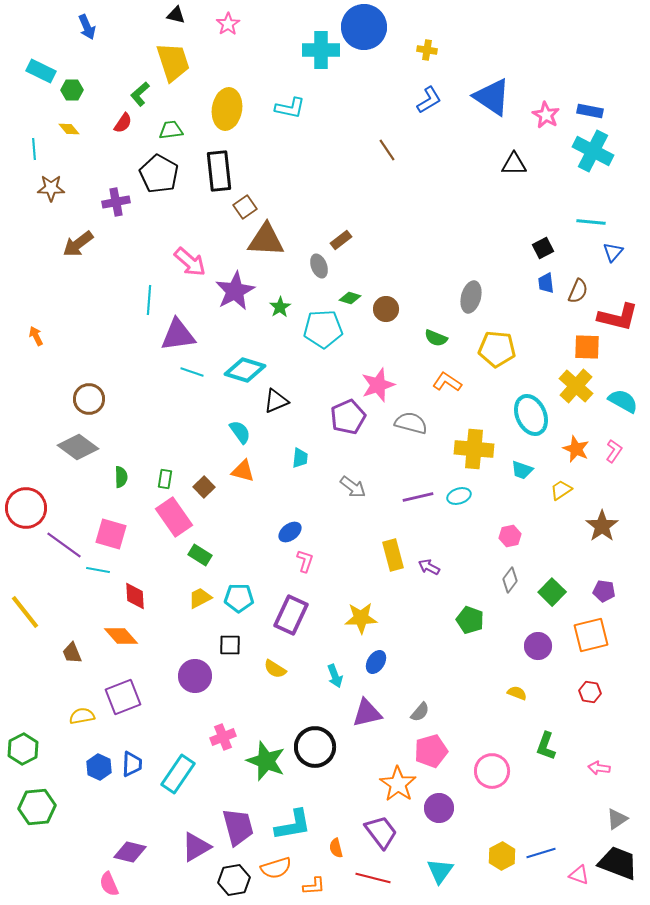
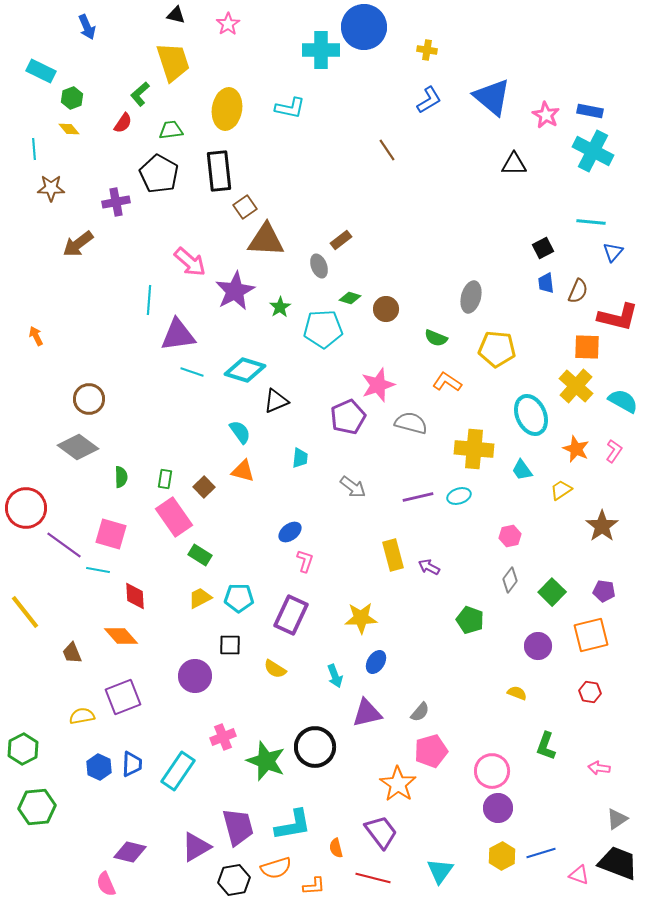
green hexagon at (72, 90): moved 8 px down; rotated 20 degrees counterclockwise
blue triangle at (492, 97): rotated 6 degrees clockwise
cyan trapezoid at (522, 470): rotated 35 degrees clockwise
cyan rectangle at (178, 774): moved 3 px up
purple circle at (439, 808): moved 59 px right
pink semicircle at (109, 884): moved 3 px left
